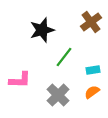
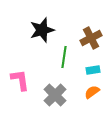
brown cross: moved 16 px down; rotated 10 degrees clockwise
green line: rotated 30 degrees counterclockwise
pink L-shape: rotated 100 degrees counterclockwise
gray cross: moved 3 px left
